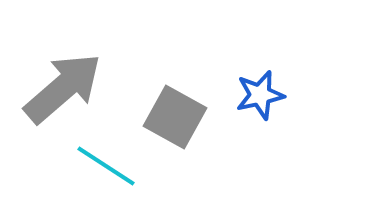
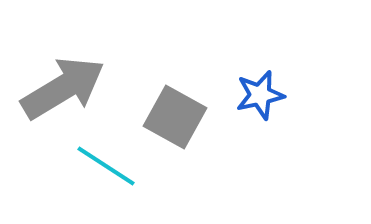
gray arrow: rotated 10 degrees clockwise
